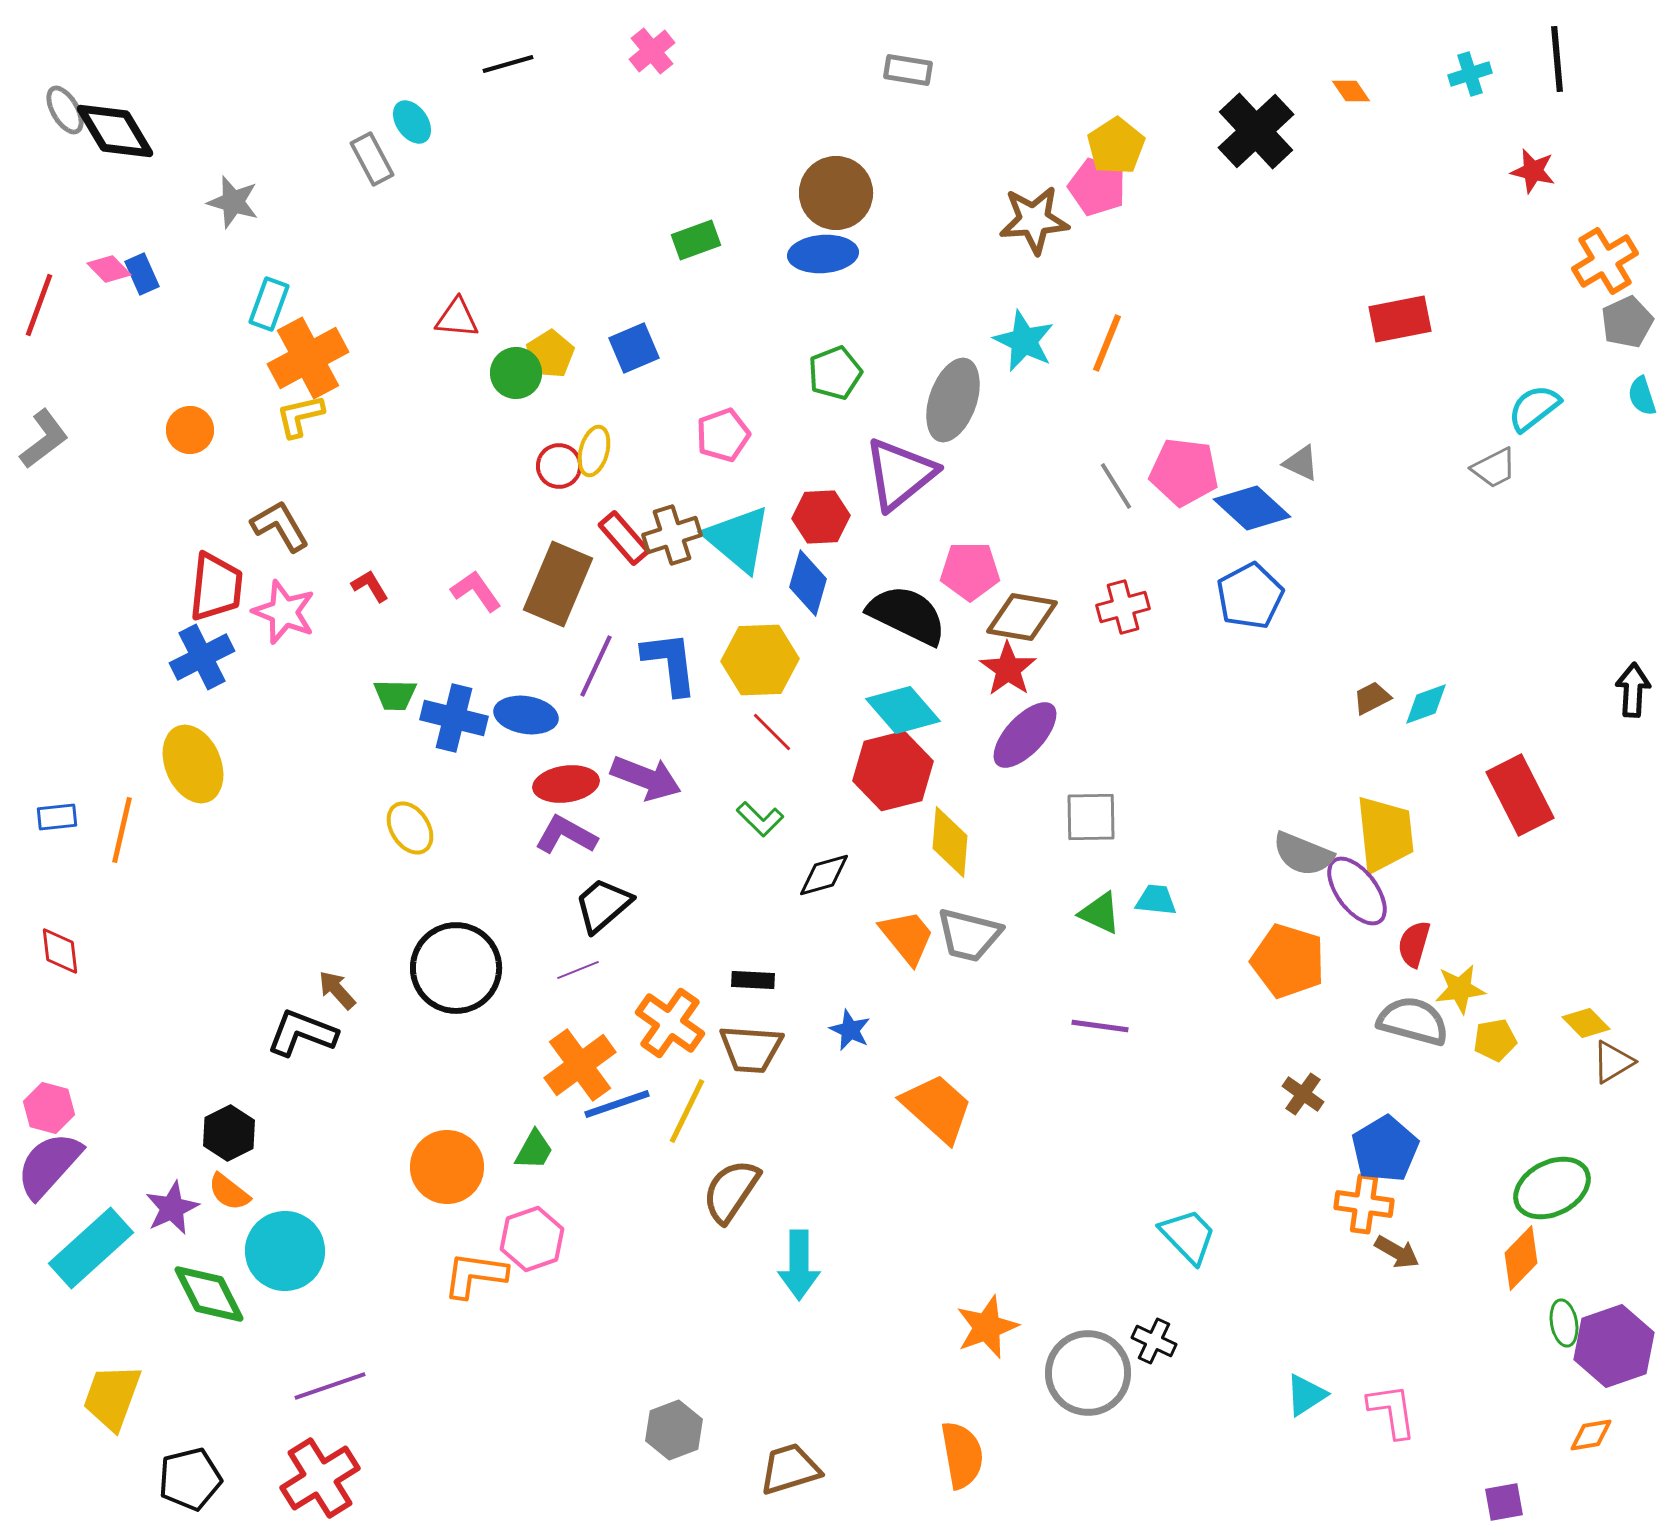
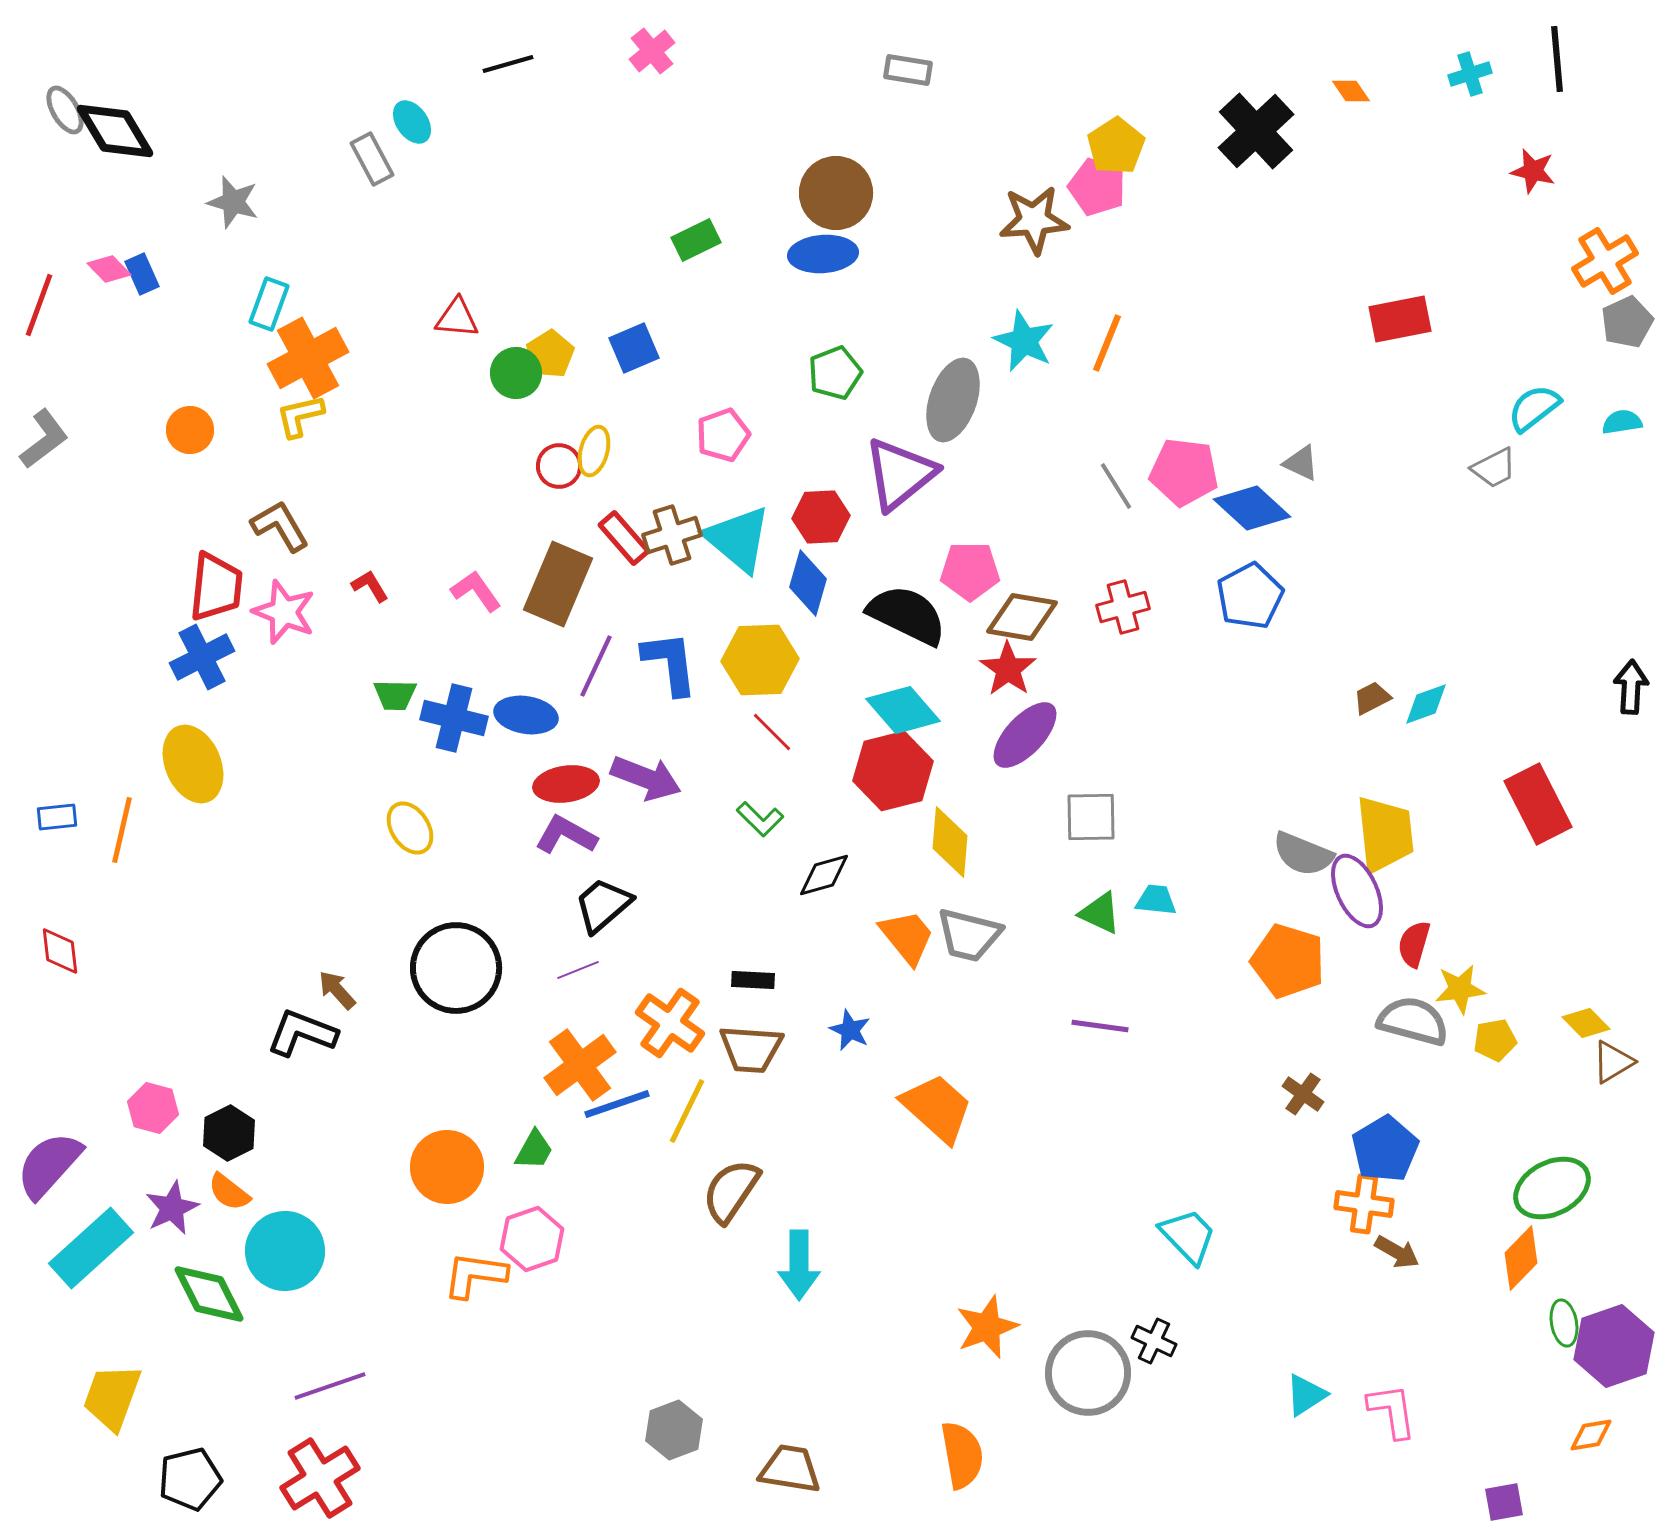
green rectangle at (696, 240): rotated 6 degrees counterclockwise
cyan semicircle at (1642, 396): moved 20 px left, 26 px down; rotated 99 degrees clockwise
black arrow at (1633, 690): moved 2 px left, 3 px up
red rectangle at (1520, 795): moved 18 px right, 9 px down
purple ellipse at (1357, 891): rotated 12 degrees clockwise
pink hexagon at (49, 1108): moved 104 px right
brown trapezoid at (790, 1469): rotated 26 degrees clockwise
